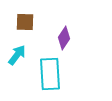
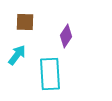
purple diamond: moved 2 px right, 2 px up
